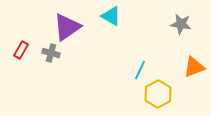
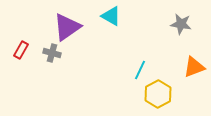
gray cross: moved 1 px right
